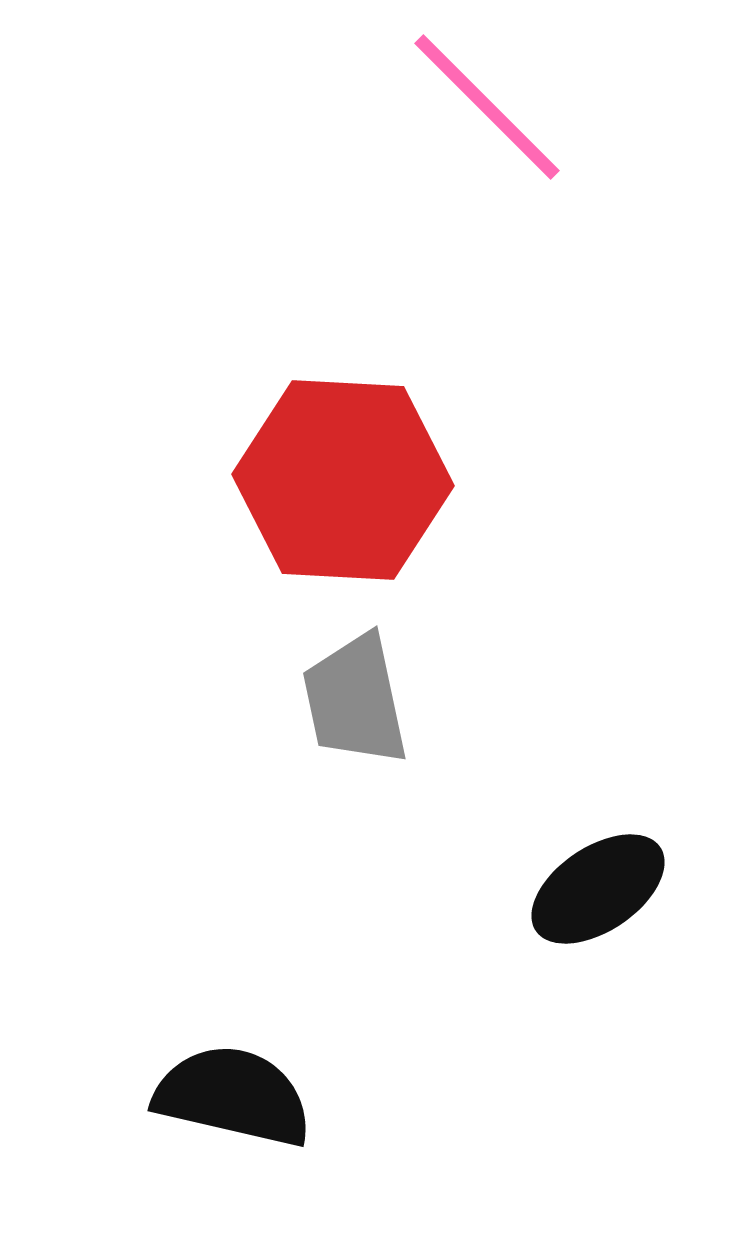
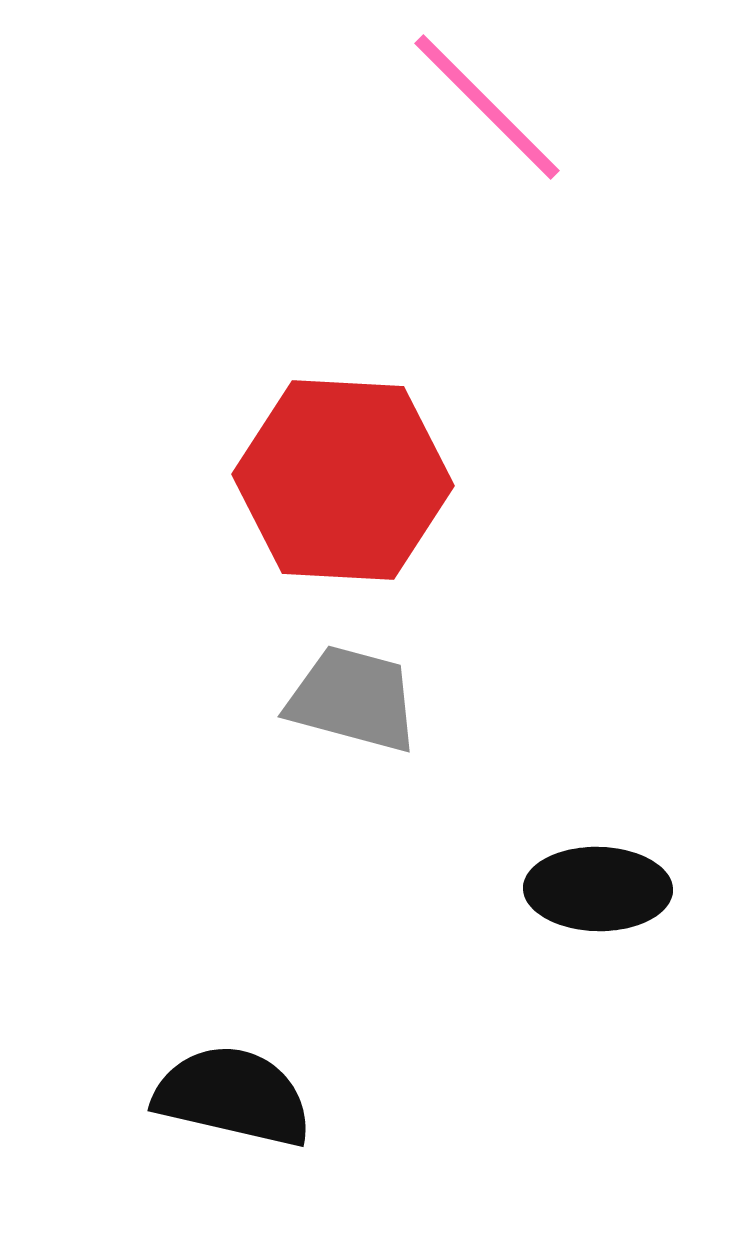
gray trapezoid: moved 2 px left, 1 px up; rotated 117 degrees clockwise
black ellipse: rotated 35 degrees clockwise
